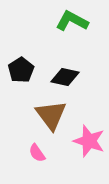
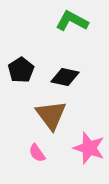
pink star: moved 7 px down
